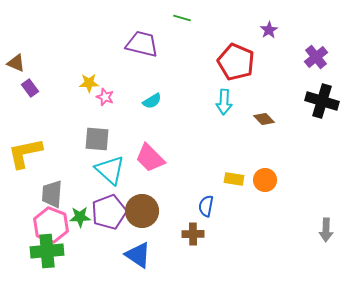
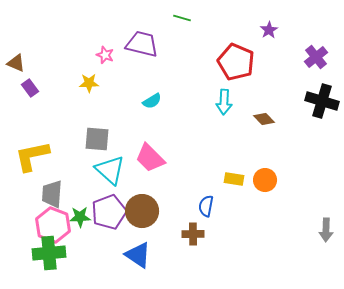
pink star: moved 42 px up
yellow L-shape: moved 7 px right, 3 px down
pink hexagon: moved 2 px right
green cross: moved 2 px right, 2 px down
